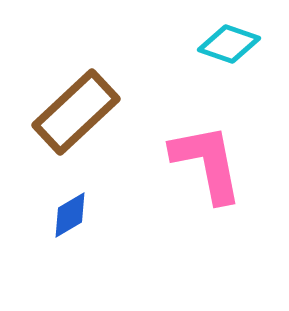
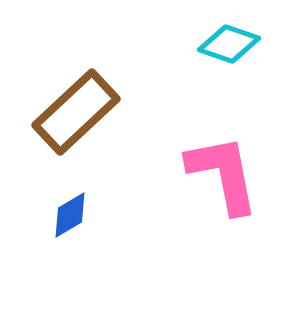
pink L-shape: moved 16 px right, 11 px down
